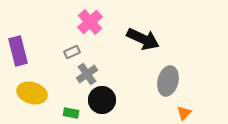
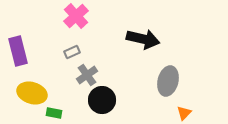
pink cross: moved 14 px left, 6 px up
black arrow: rotated 12 degrees counterclockwise
gray cross: moved 1 px down
green rectangle: moved 17 px left
